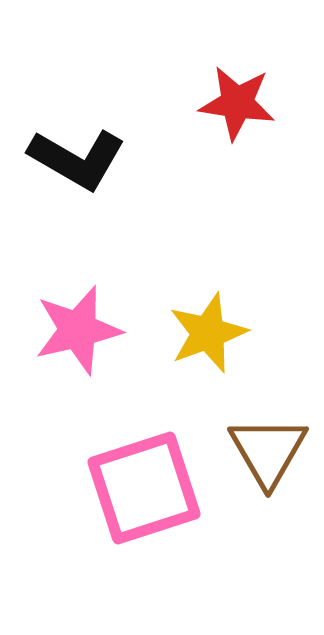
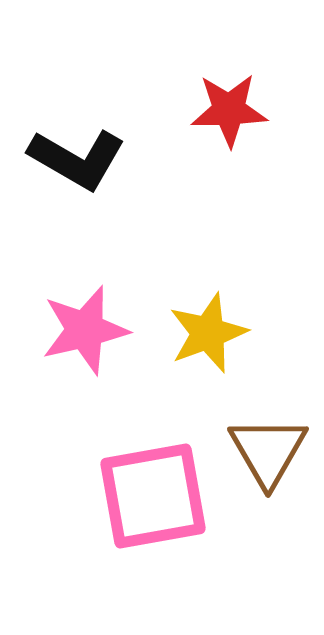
red star: moved 8 px left, 7 px down; rotated 10 degrees counterclockwise
pink star: moved 7 px right
pink square: moved 9 px right, 8 px down; rotated 8 degrees clockwise
